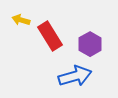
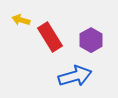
red rectangle: moved 1 px down
purple hexagon: moved 1 px right, 4 px up
